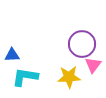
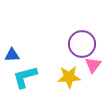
cyan L-shape: rotated 24 degrees counterclockwise
